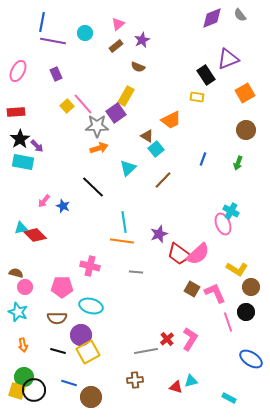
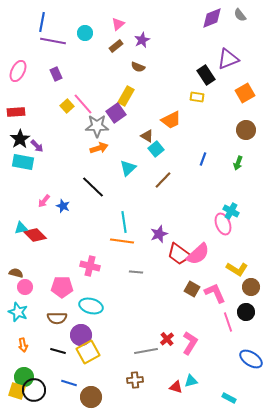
pink L-shape at (190, 339): moved 4 px down
